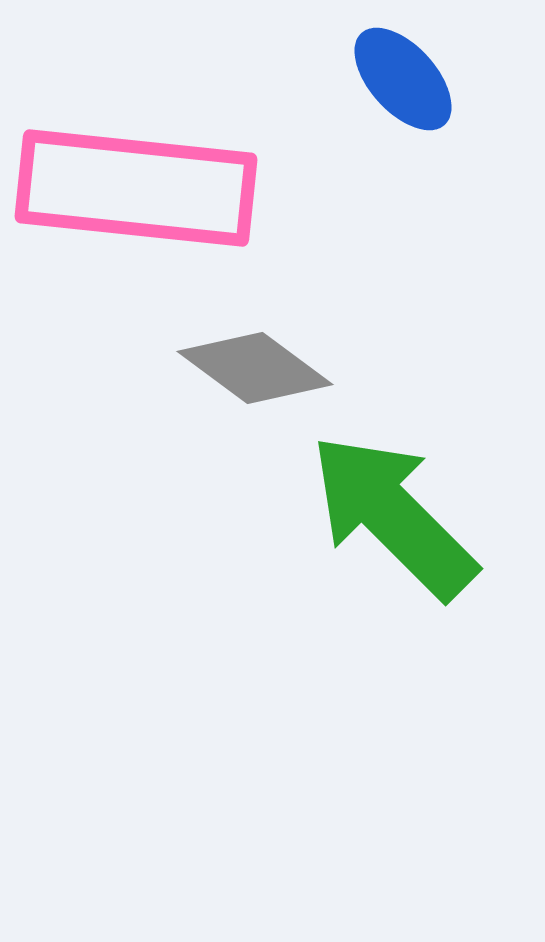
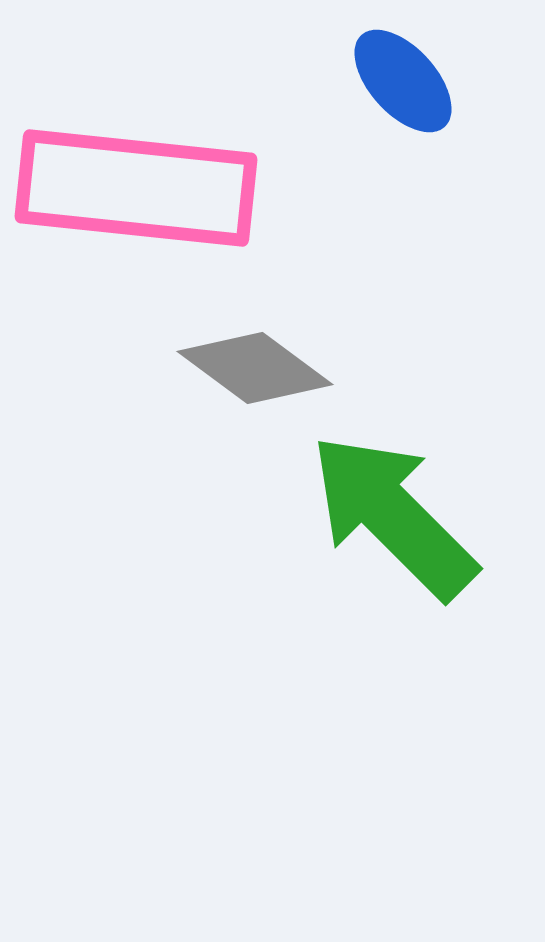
blue ellipse: moved 2 px down
